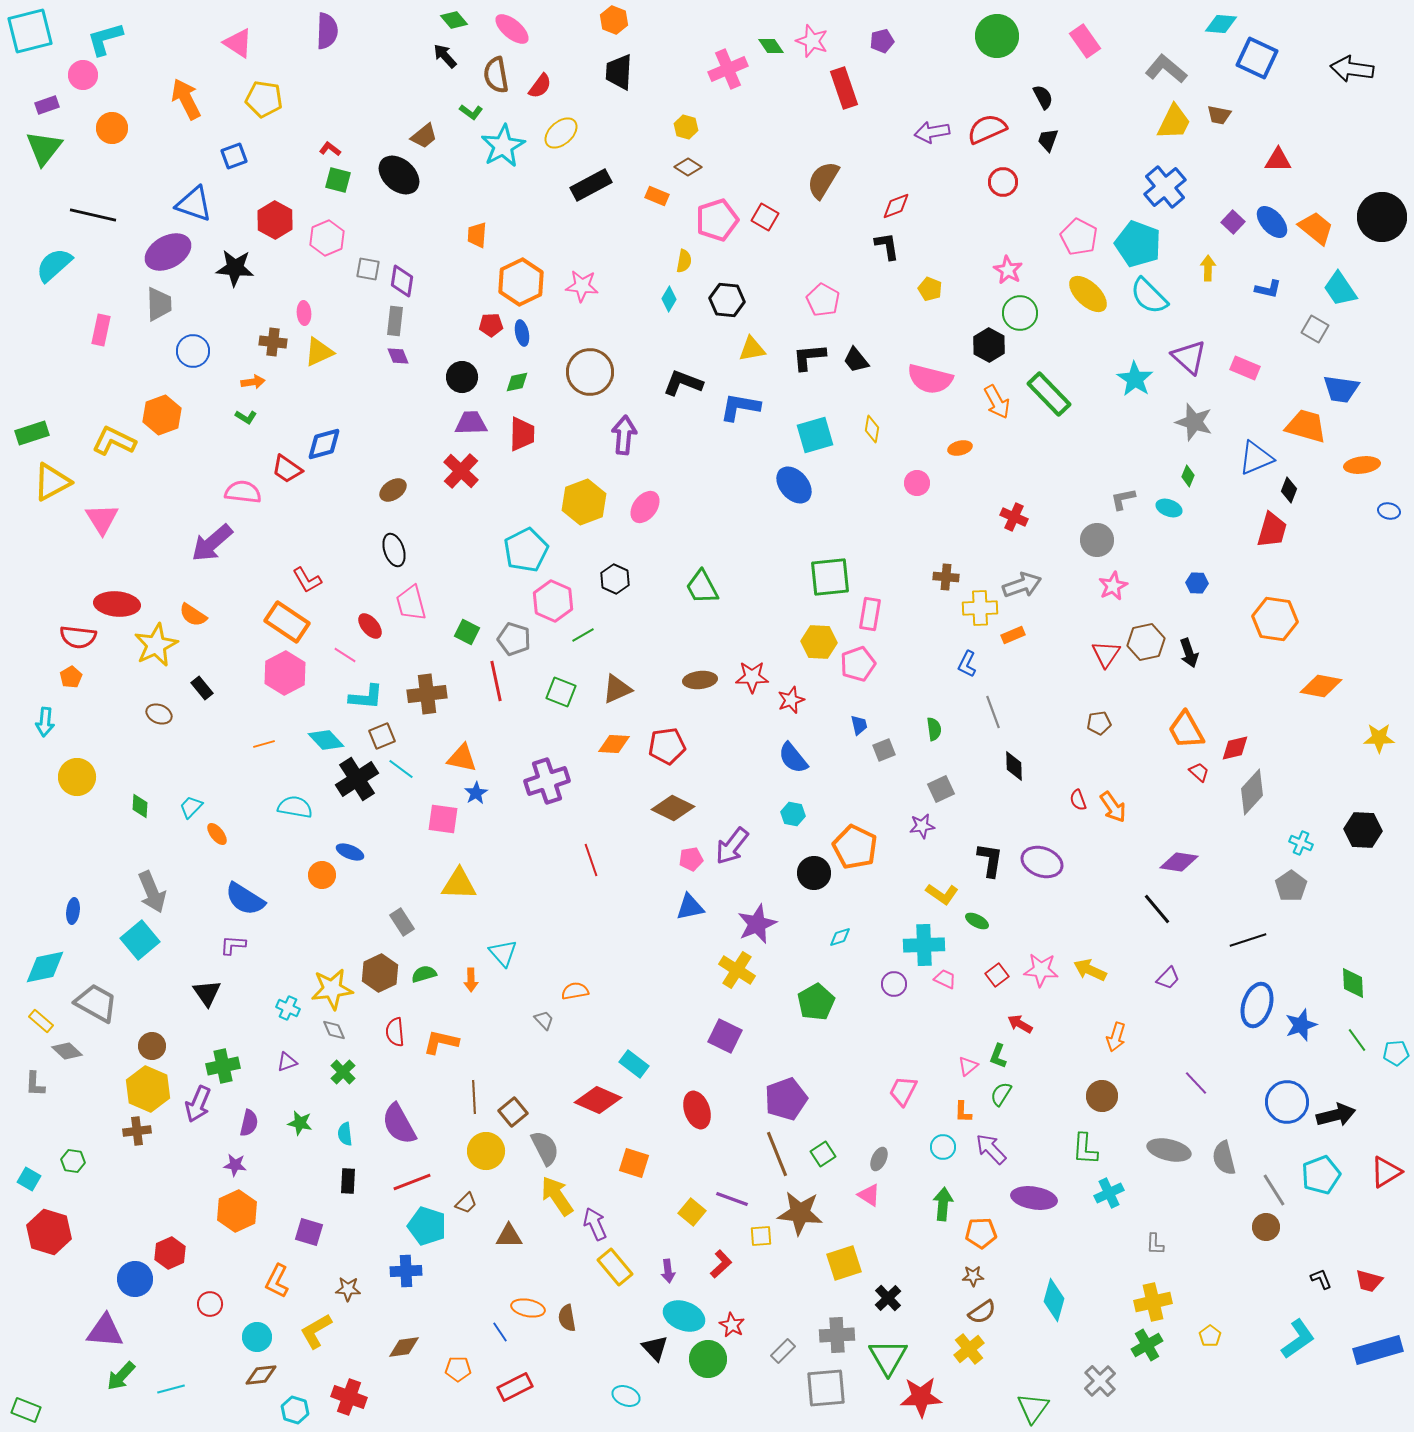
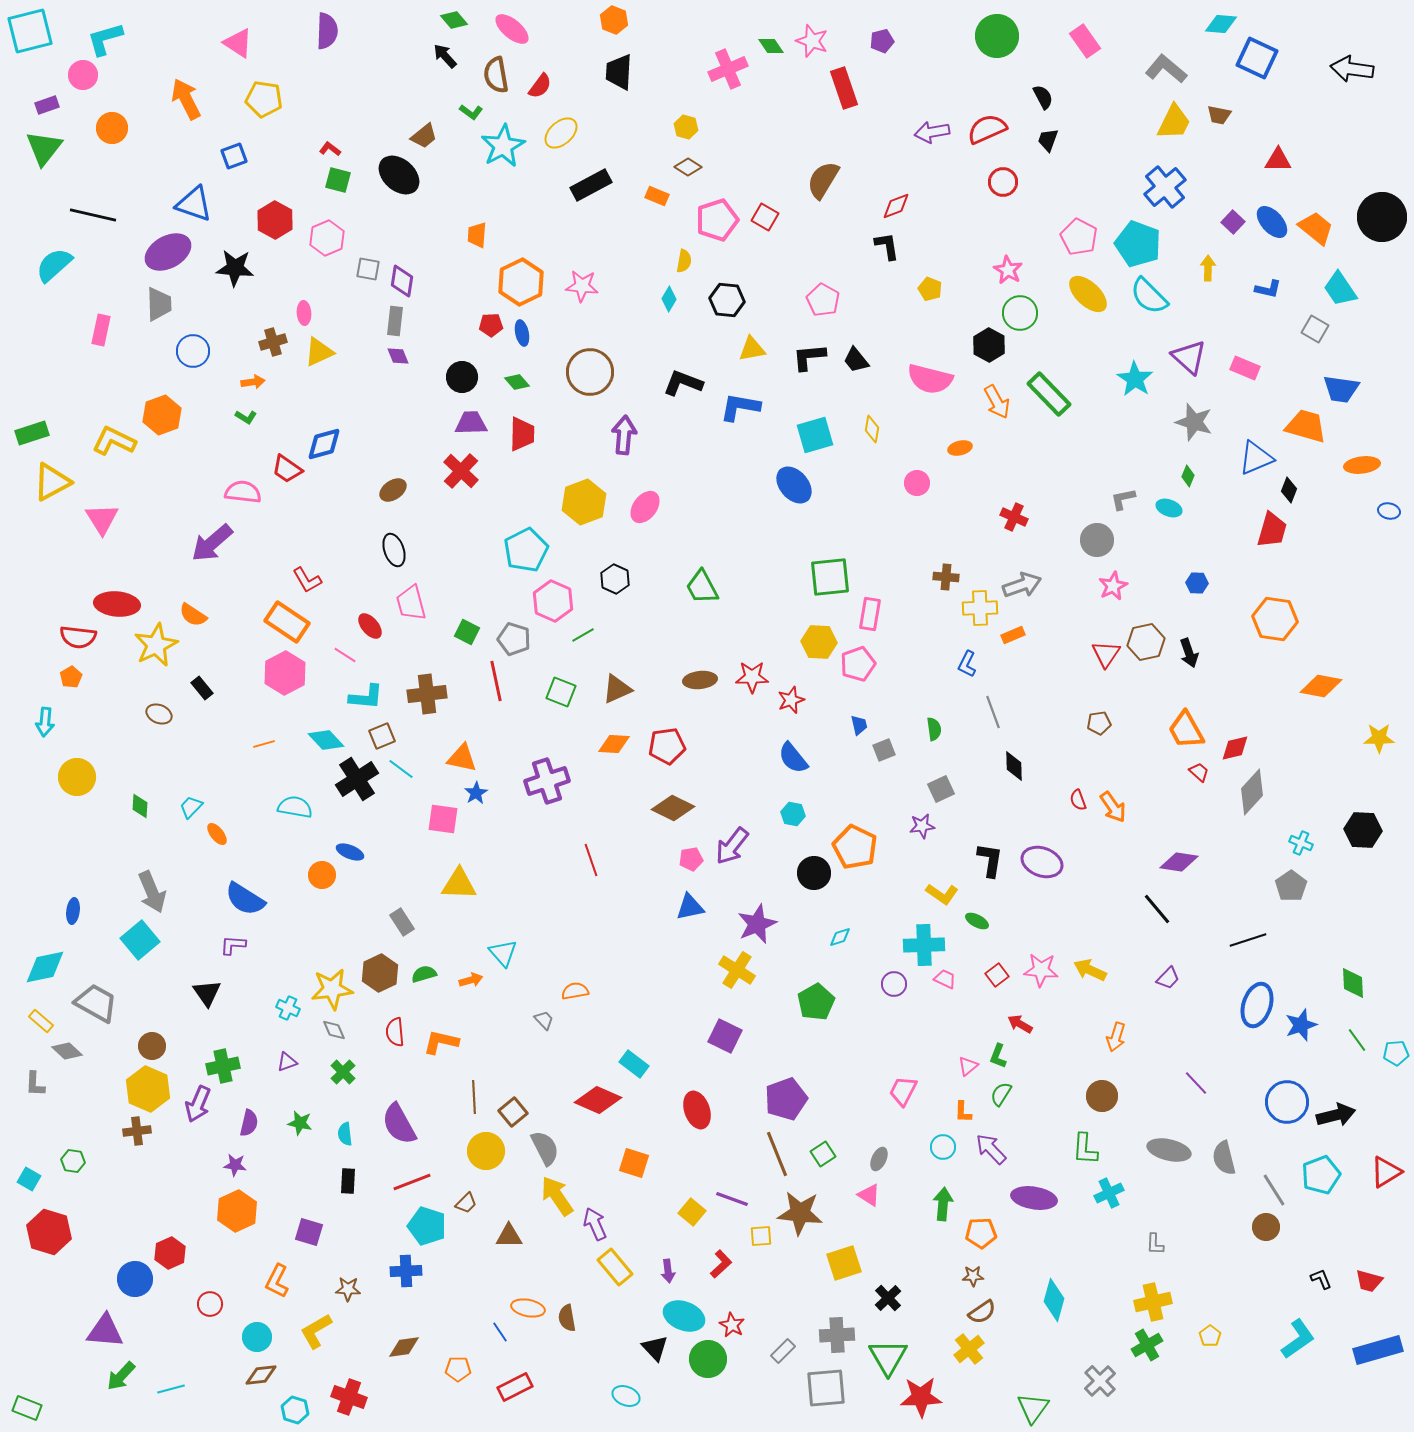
brown cross at (273, 342): rotated 24 degrees counterclockwise
green diamond at (517, 382): rotated 60 degrees clockwise
orange arrow at (471, 980): rotated 105 degrees counterclockwise
green rectangle at (26, 1410): moved 1 px right, 2 px up
